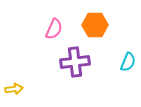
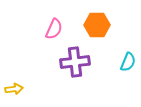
orange hexagon: moved 2 px right
